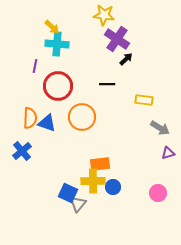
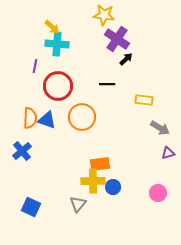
blue triangle: moved 3 px up
blue square: moved 37 px left, 14 px down
